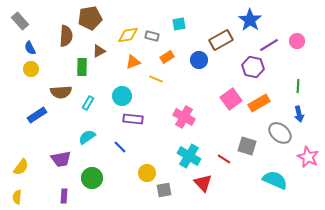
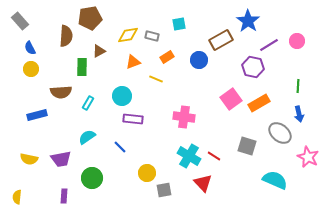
blue star at (250, 20): moved 2 px left, 1 px down
blue rectangle at (37, 115): rotated 18 degrees clockwise
pink cross at (184, 117): rotated 20 degrees counterclockwise
red line at (224, 159): moved 10 px left, 3 px up
yellow semicircle at (21, 167): moved 8 px right, 8 px up; rotated 66 degrees clockwise
